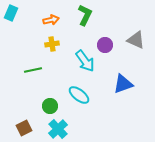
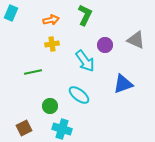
green line: moved 2 px down
cyan cross: moved 4 px right; rotated 30 degrees counterclockwise
